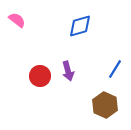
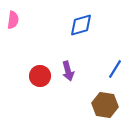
pink semicircle: moved 4 px left; rotated 60 degrees clockwise
blue diamond: moved 1 px right, 1 px up
brown hexagon: rotated 15 degrees counterclockwise
